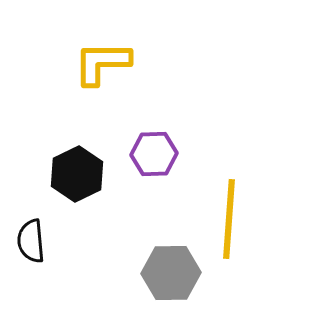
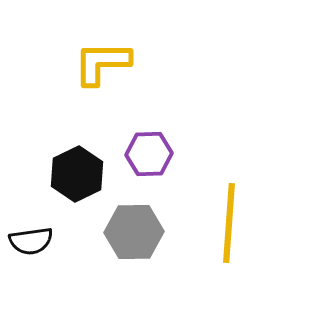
purple hexagon: moved 5 px left
yellow line: moved 4 px down
black semicircle: rotated 93 degrees counterclockwise
gray hexagon: moved 37 px left, 41 px up
